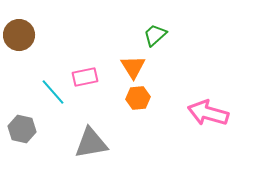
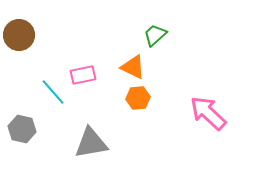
orange triangle: rotated 32 degrees counterclockwise
pink rectangle: moved 2 px left, 2 px up
pink arrow: rotated 27 degrees clockwise
